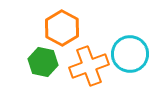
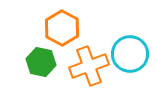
green hexagon: moved 2 px left
